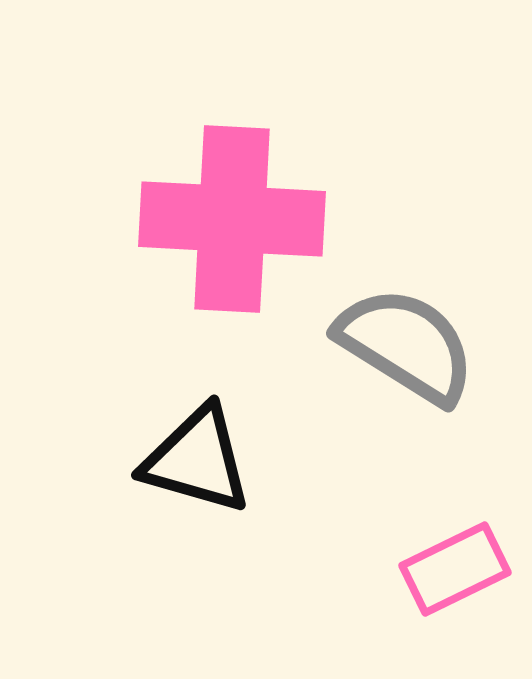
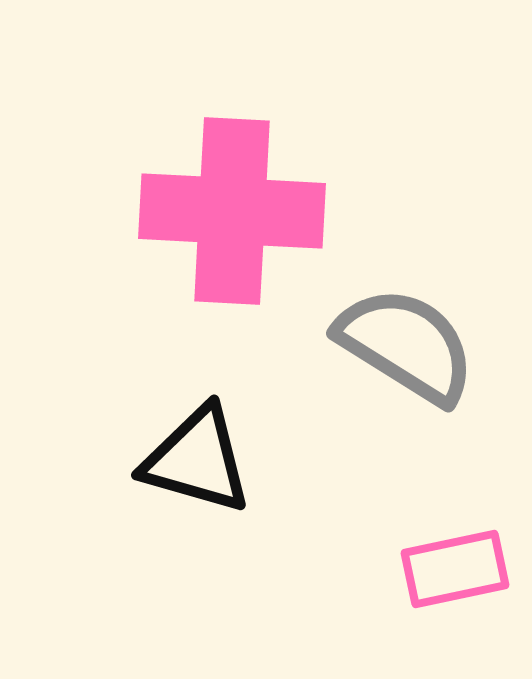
pink cross: moved 8 px up
pink rectangle: rotated 14 degrees clockwise
